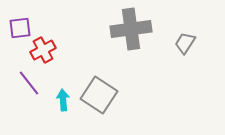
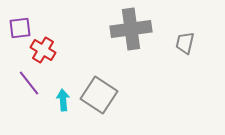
gray trapezoid: rotated 20 degrees counterclockwise
red cross: rotated 30 degrees counterclockwise
